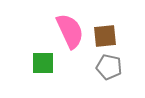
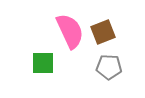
brown square: moved 2 px left, 4 px up; rotated 15 degrees counterclockwise
gray pentagon: rotated 10 degrees counterclockwise
